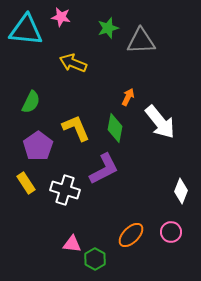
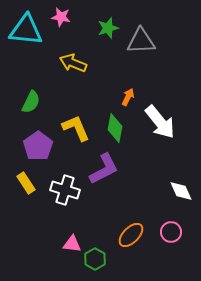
white diamond: rotated 45 degrees counterclockwise
